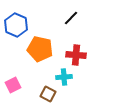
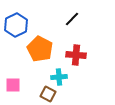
black line: moved 1 px right, 1 px down
blue hexagon: rotated 10 degrees clockwise
orange pentagon: rotated 15 degrees clockwise
cyan cross: moved 5 px left
pink square: rotated 28 degrees clockwise
